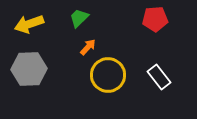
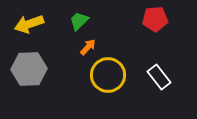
green trapezoid: moved 3 px down
